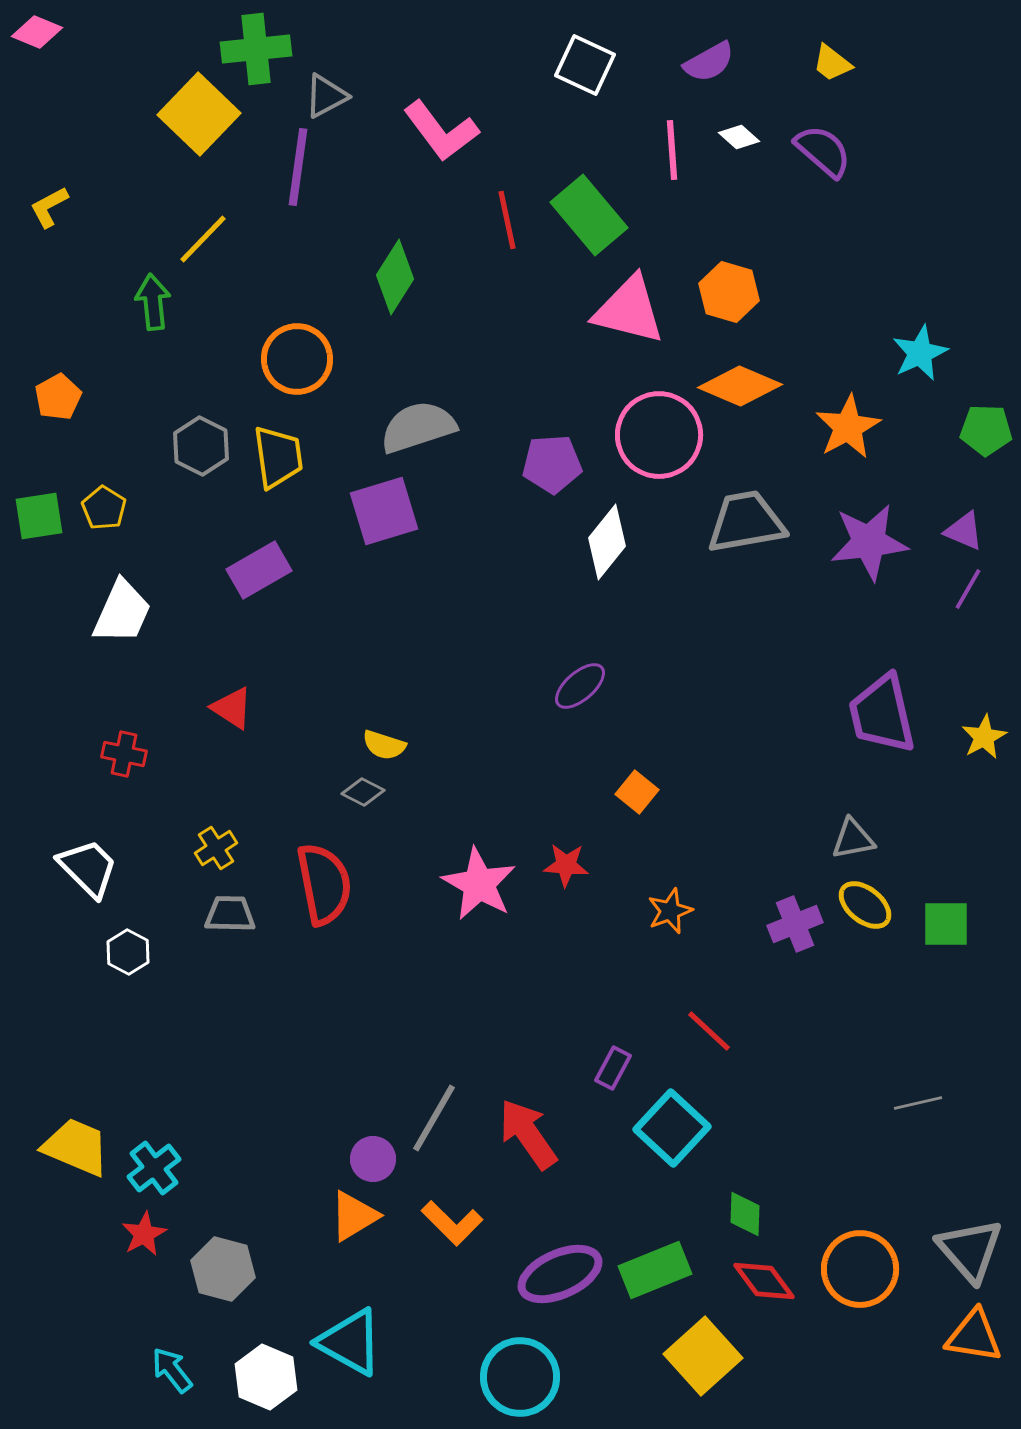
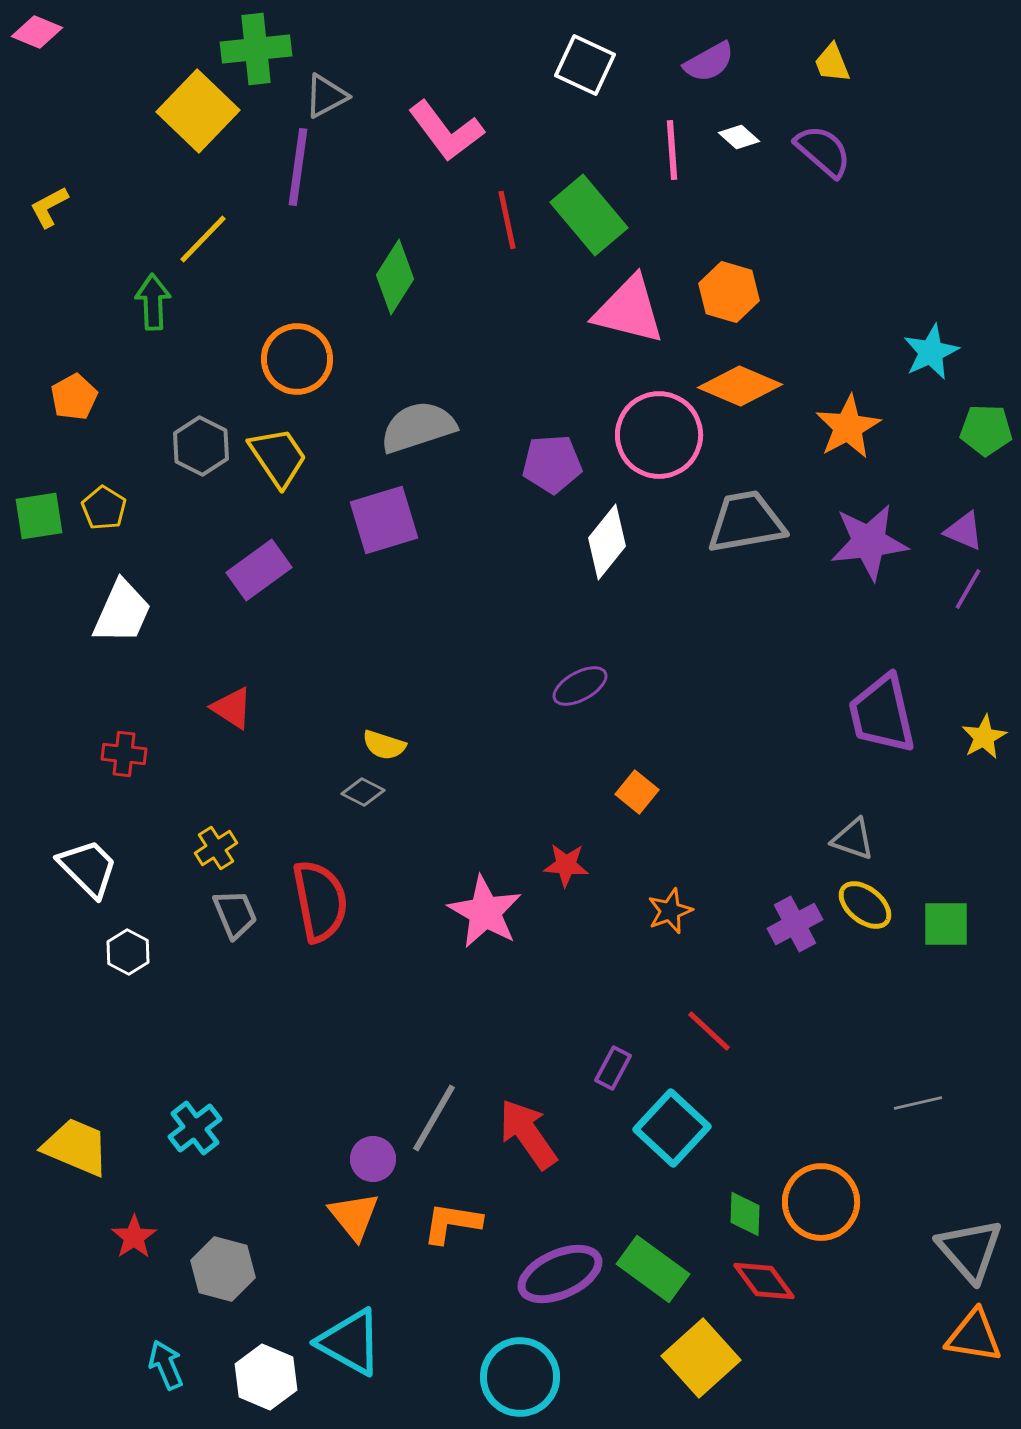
yellow trapezoid at (832, 63): rotated 30 degrees clockwise
yellow square at (199, 114): moved 1 px left, 3 px up
pink L-shape at (441, 131): moved 5 px right
green arrow at (153, 302): rotated 4 degrees clockwise
cyan star at (920, 353): moved 11 px right, 1 px up
orange pentagon at (58, 397): moved 16 px right
yellow trapezoid at (278, 457): rotated 26 degrees counterclockwise
purple square at (384, 511): moved 9 px down
purple rectangle at (259, 570): rotated 6 degrees counterclockwise
purple ellipse at (580, 686): rotated 12 degrees clockwise
red cross at (124, 754): rotated 6 degrees counterclockwise
gray triangle at (853, 839): rotated 30 degrees clockwise
red semicircle at (324, 884): moved 4 px left, 17 px down
pink star at (479, 884): moved 6 px right, 28 px down
gray trapezoid at (230, 914): moved 5 px right; rotated 66 degrees clockwise
purple cross at (795, 924): rotated 6 degrees counterclockwise
cyan cross at (154, 1168): moved 41 px right, 40 px up
orange triangle at (354, 1216): rotated 38 degrees counterclockwise
orange L-shape at (452, 1223): rotated 144 degrees clockwise
red star at (144, 1234): moved 10 px left, 3 px down; rotated 6 degrees counterclockwise
orange circle at (860, 1269): moved 39 px left, 67 px up
green rectangle at (655, 1270): moved 2 px left, 1 px up; rotated 58 degrees clockwise
yellow square at (703, 1356): moved 2 px left, 2 px down
cyan arrow at (172, 1370): moved 6 px left, 5 px up; rotated 15 degrees clockwise
